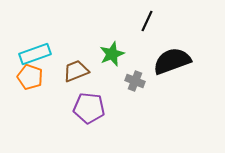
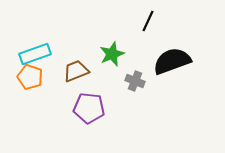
black line: moved 1 px right
